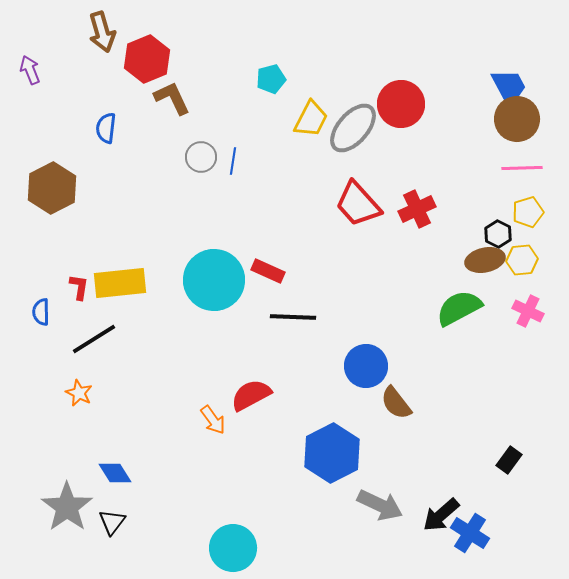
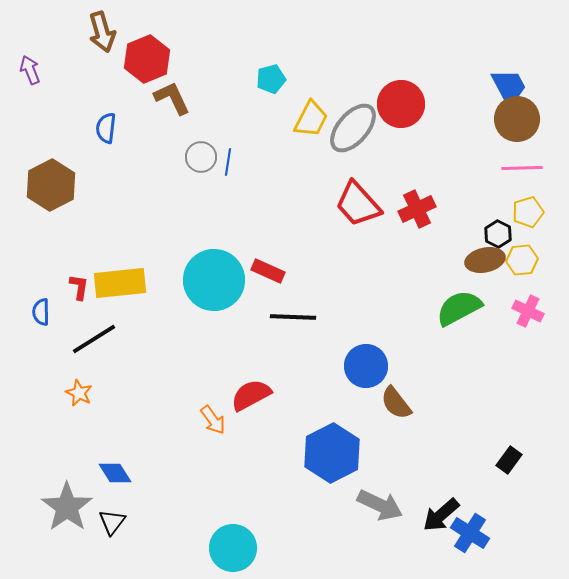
blue line at (233, 161): moved 5 px left, 1 px down
brown hexagon at (52, 188): moved 1 px left, 3 px up
